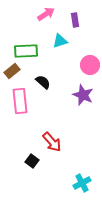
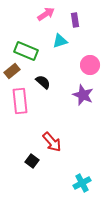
green rectangle: rotated 25 degrees clockwise
